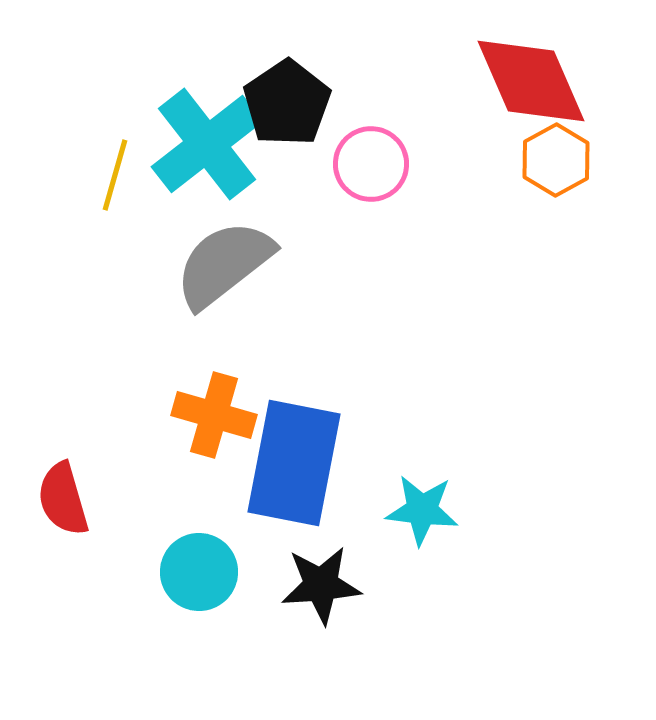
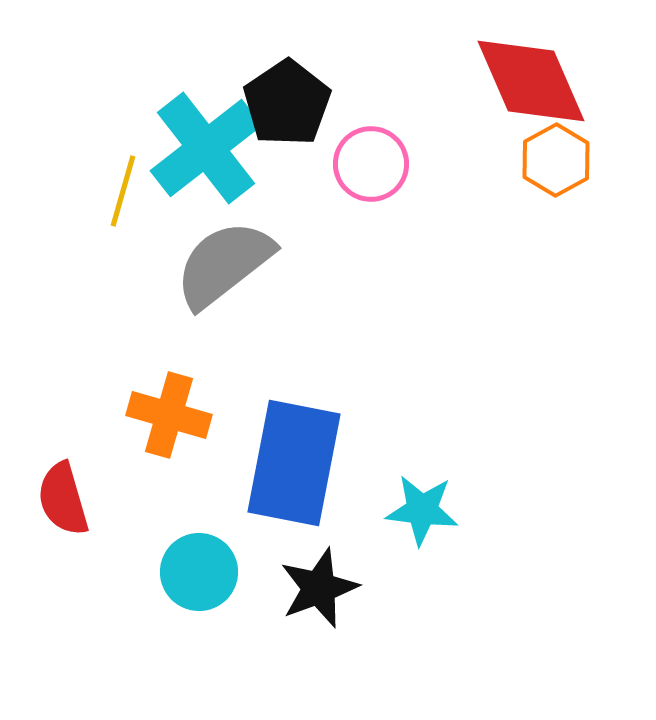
cyan cross: moved 1 px left, 4 px down
yellow line: moved 8 px right, 16 px down
orange cross: moved 45 px left
black star: moved 2 px left, 3 px down; rotated 16 degrees counterclockwise
